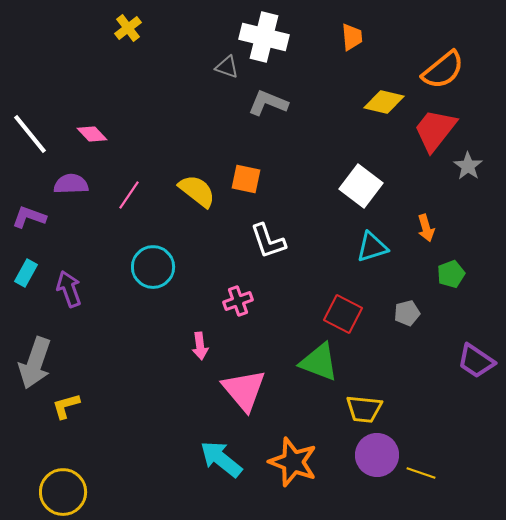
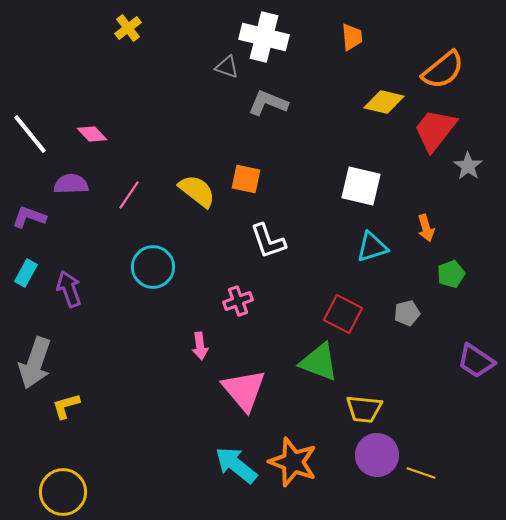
white square: rotated 24 degrees counterclockwise
cyan arrow: moved 15 px right, 6 px down
